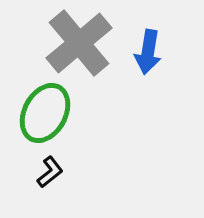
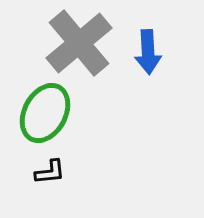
blue arrow: rotated 12 degrees counterclockwise
black L-shape: rotated 32 degrees clockwise
